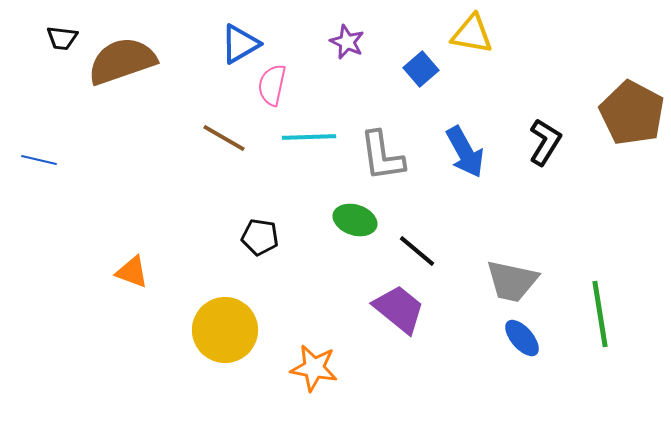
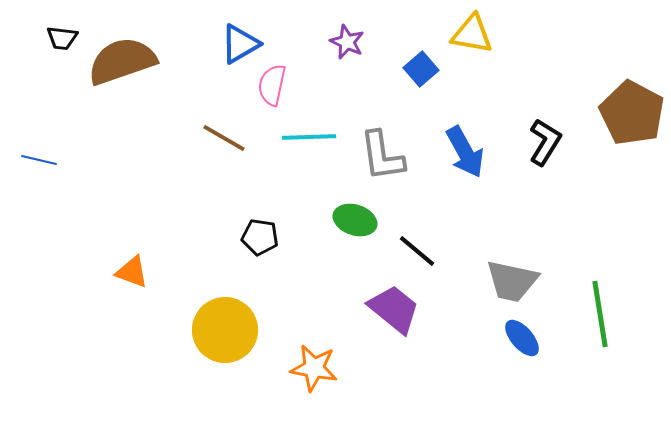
purple trapezoid: moved 5 px left
